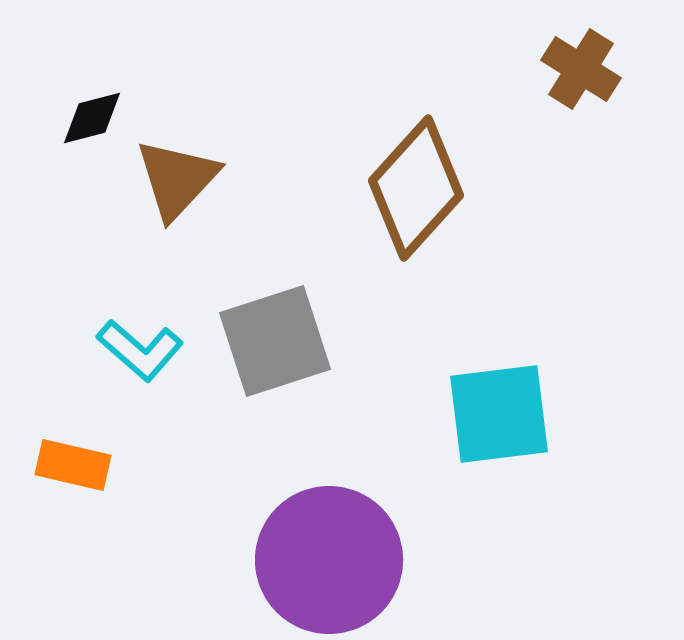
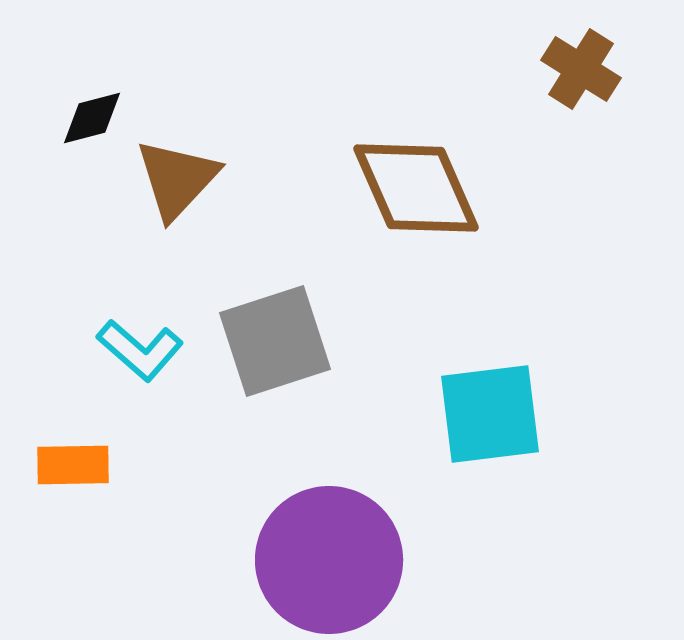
brown diamond: rotated 66 degrees counterclockwise
cyan square: moved 9 px left
orange rectangle: rotated 14 degrees counterclockwise
